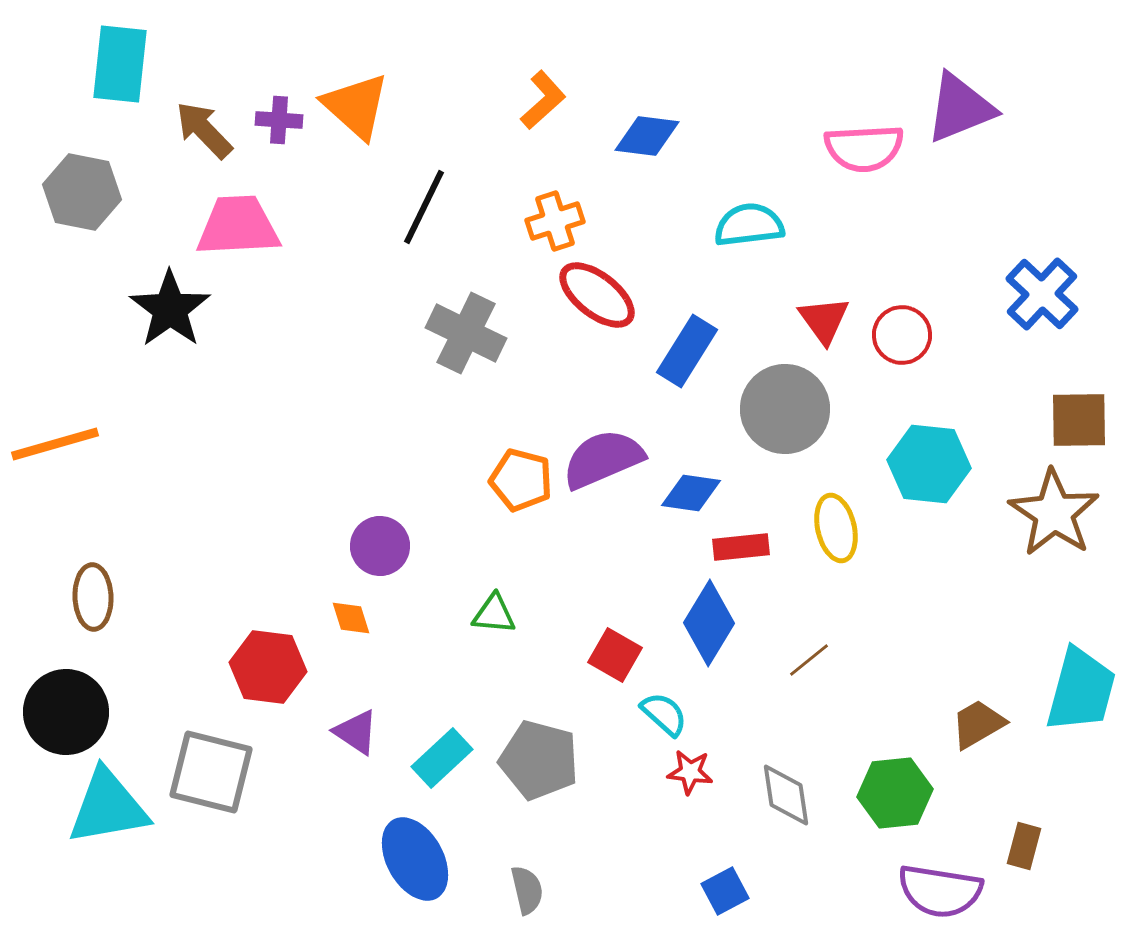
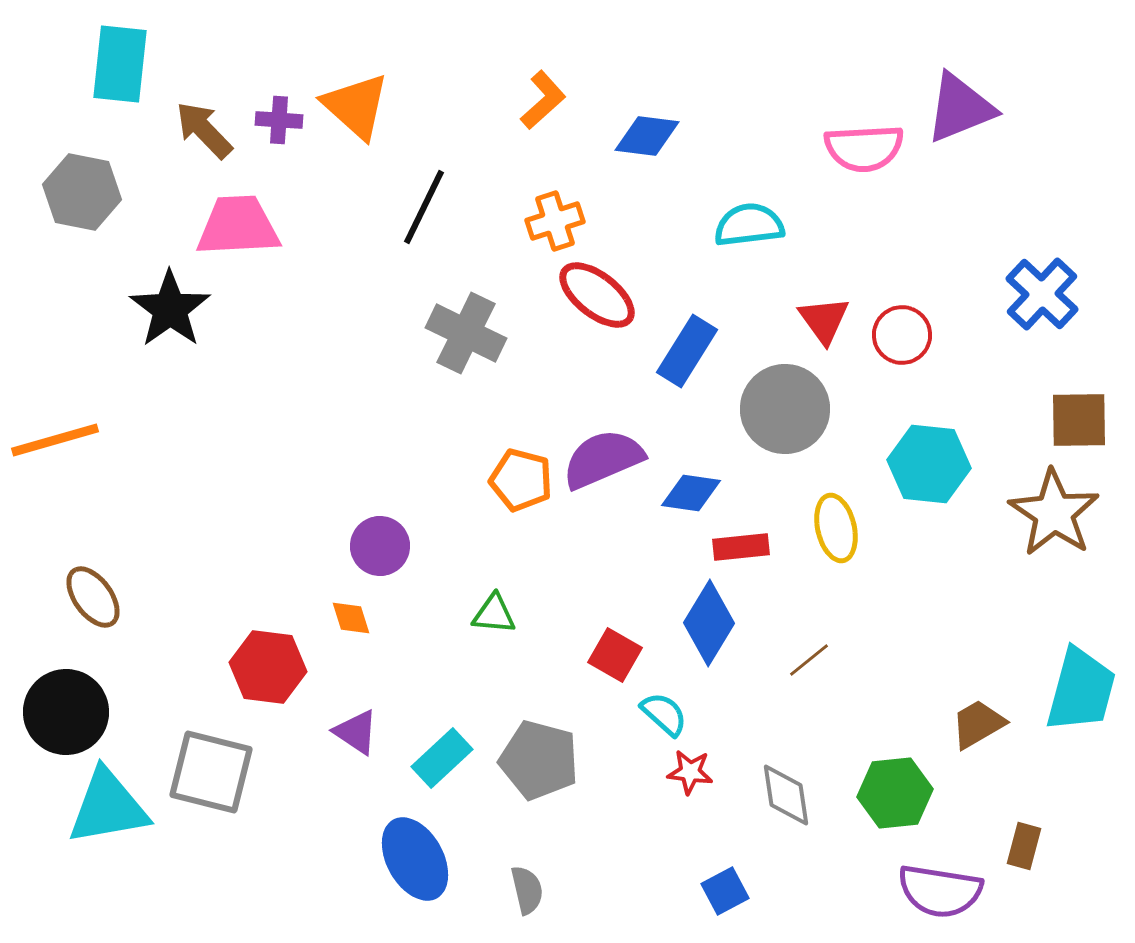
orange line at (55, 444): moved 4 px up
brown ellipse at (93, 597): rotated 34 degrees counterclockwise
